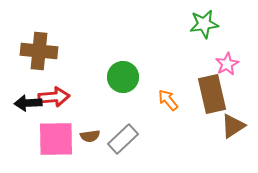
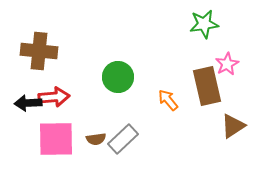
green circle: moved 5 px left
brown rectangle: moved 5 px left, 8 px up
brown semicircle: moved 6 px right, 3 px down
